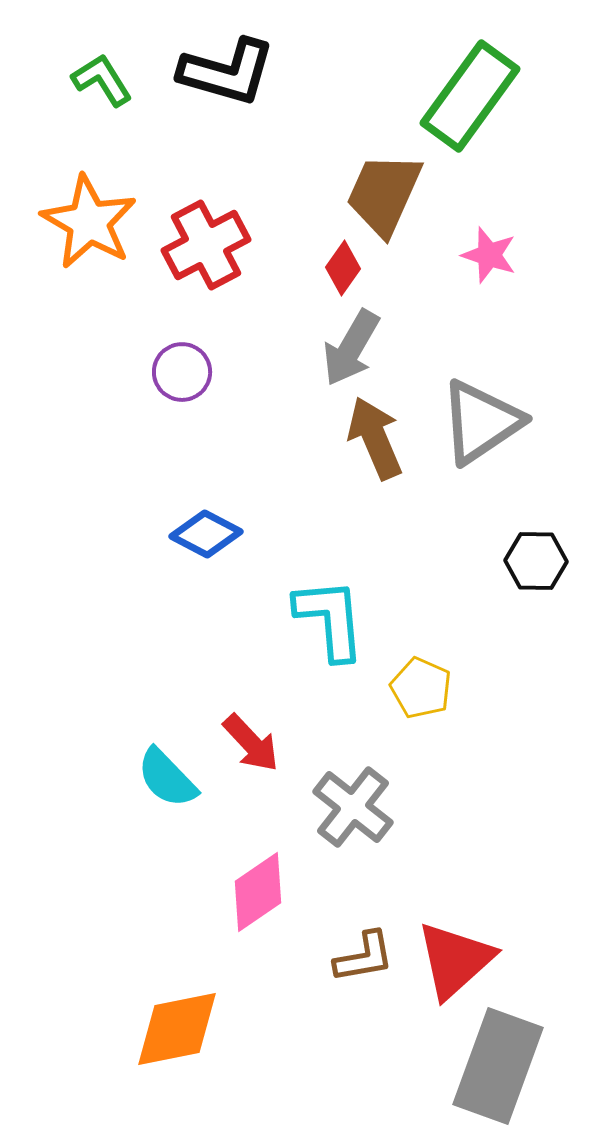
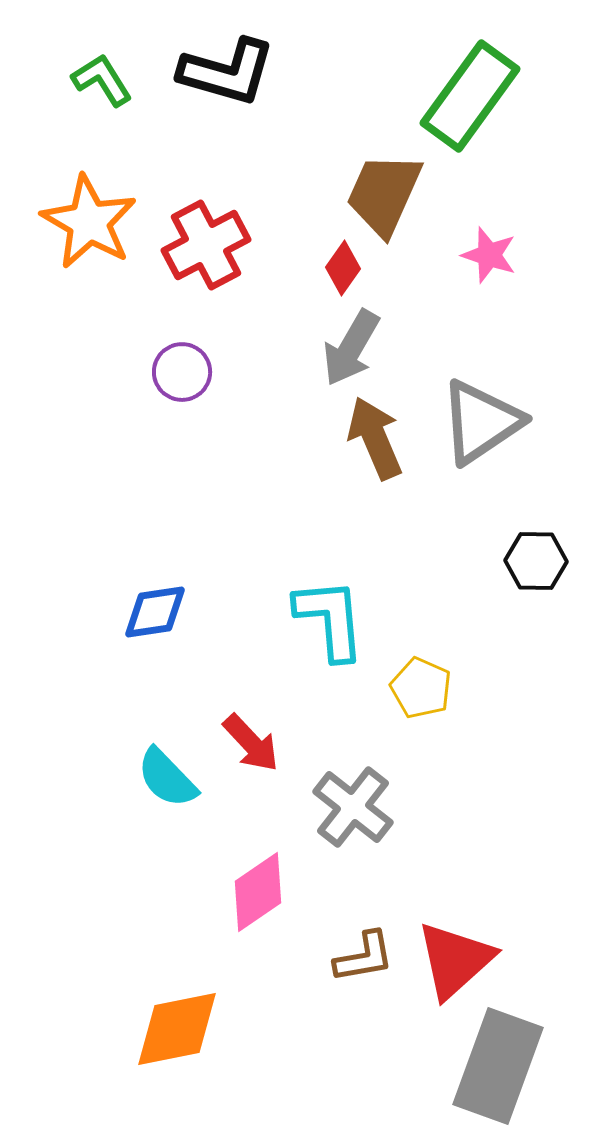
blue diamond: moved 51 px left, 78 px down; rotated 36 degrees counterclockwise
